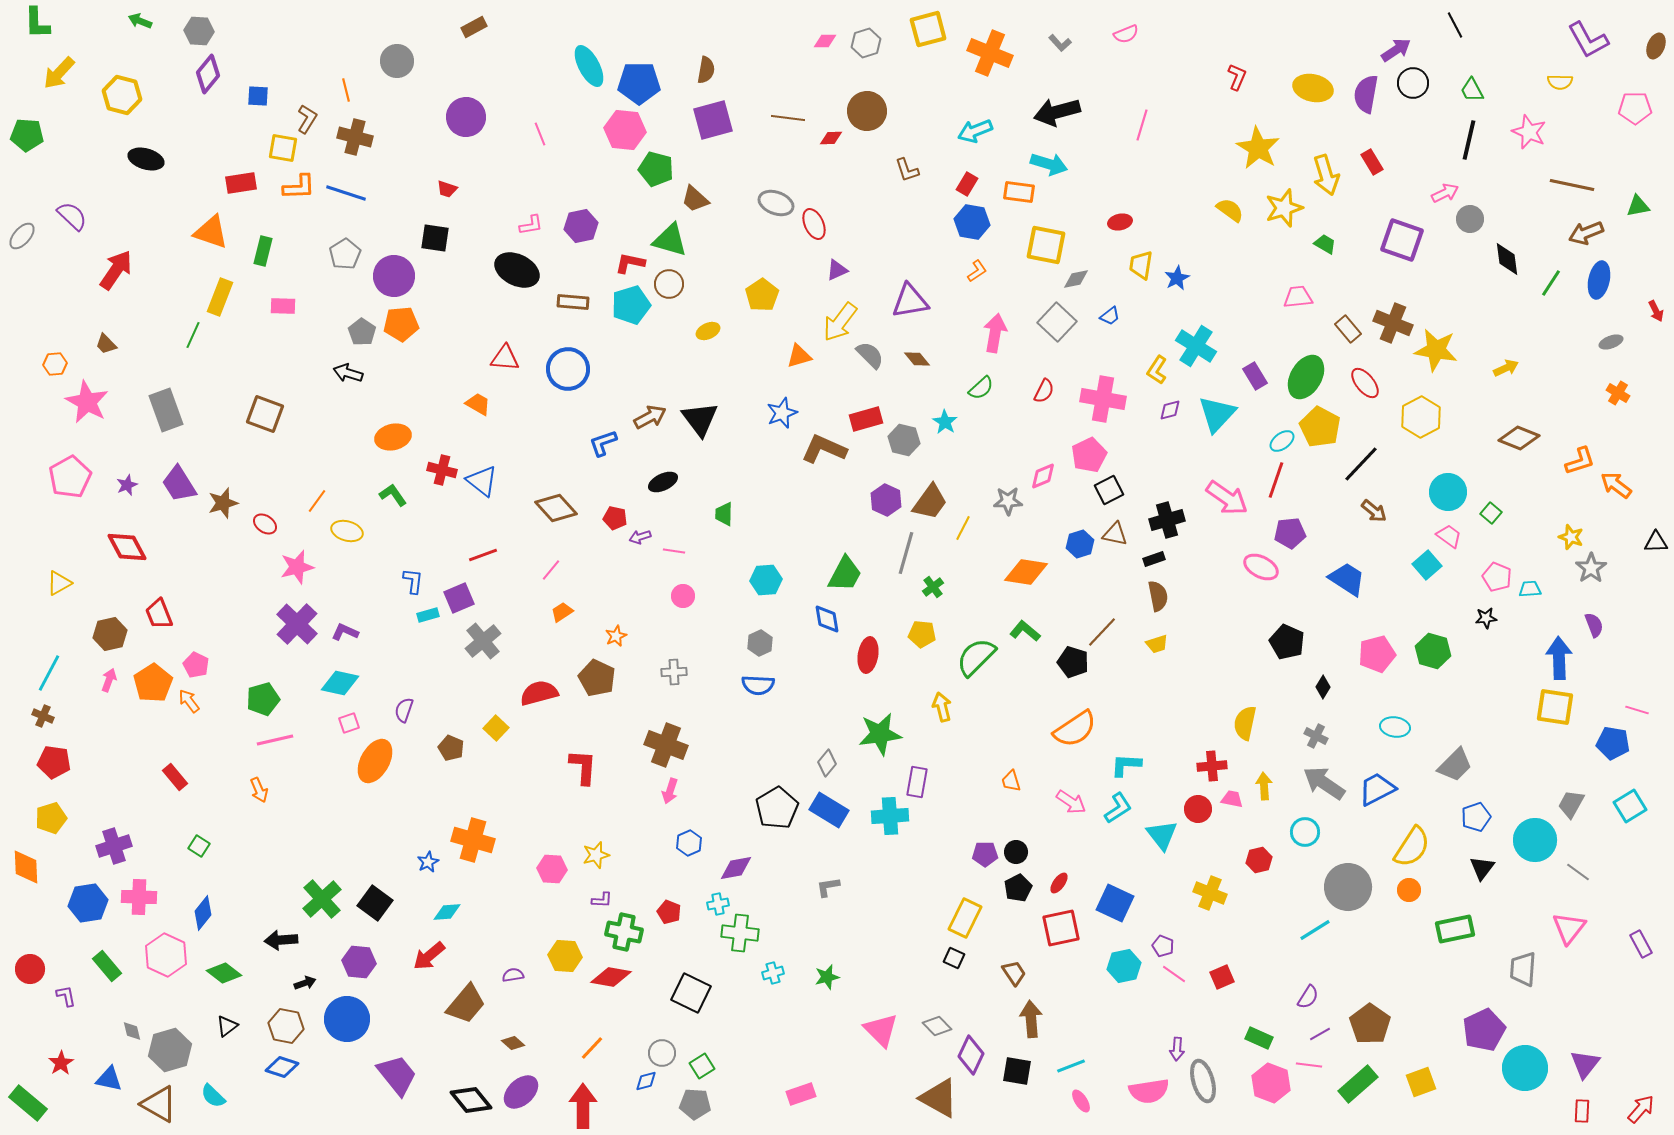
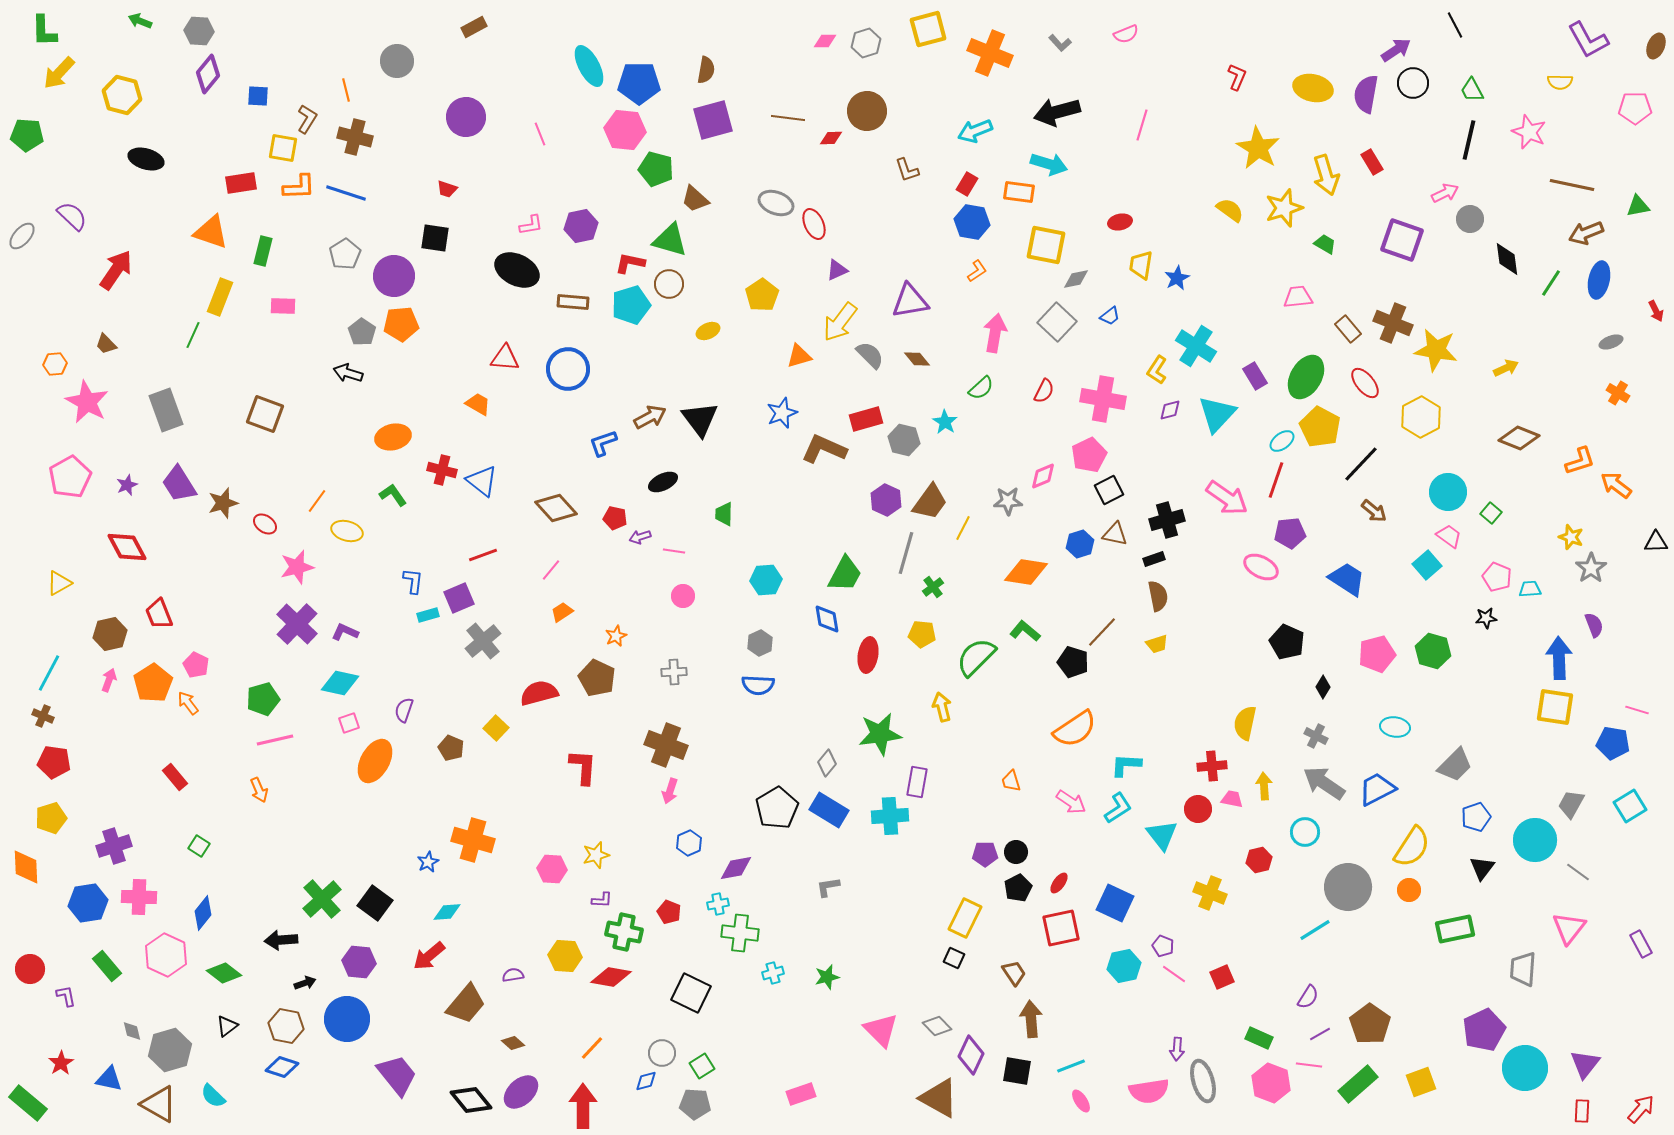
green L-shape at (37, 23): moved 7 px right, 8 px down
orange arrow at (189, 701): moved 1 px left, 2 px down
